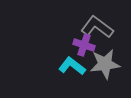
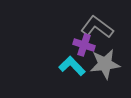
cyan L-shape: rotated 8 degrees clockwise
